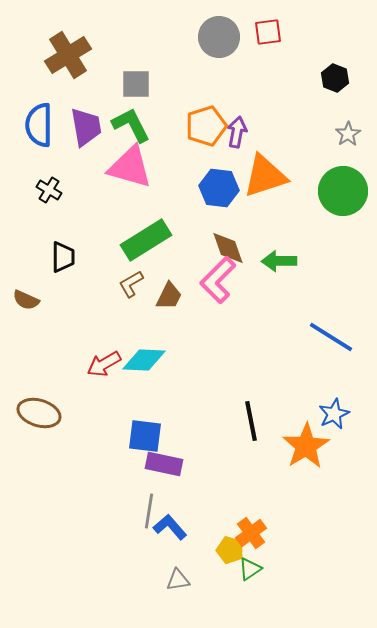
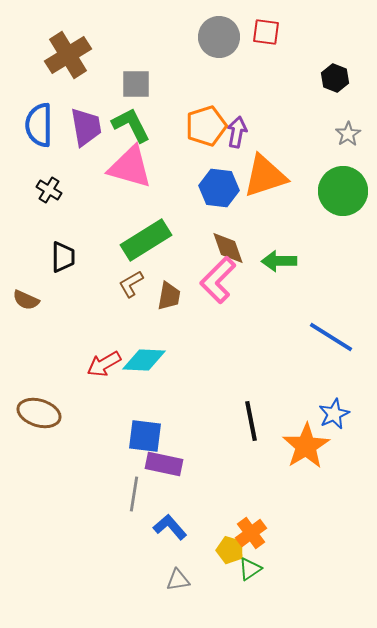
red square: moved 2 px left; rotated 16 degrees clockwise
brown trapezoid: rotated 16 degrees counterclockwise
gray line: moved 15 px left, 17 px up
